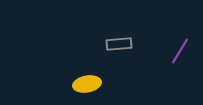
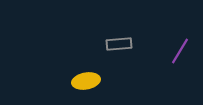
yellow ellipse: moved 1 px left, 3 px up
